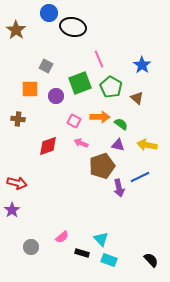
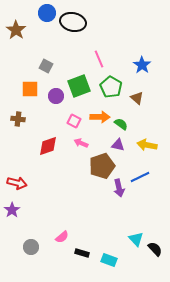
blue circle: moved 2 px left
black ellipse: moved 5 px up
green square: moved 1 px left, 3 px down
cyan triangle: moved 35 px right
black semicircle: moved 4 px right, 11 px up
